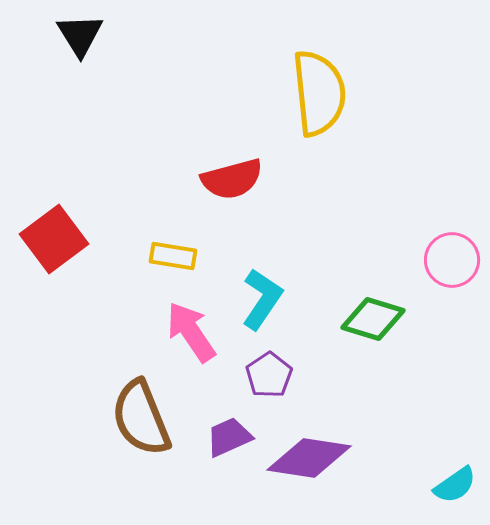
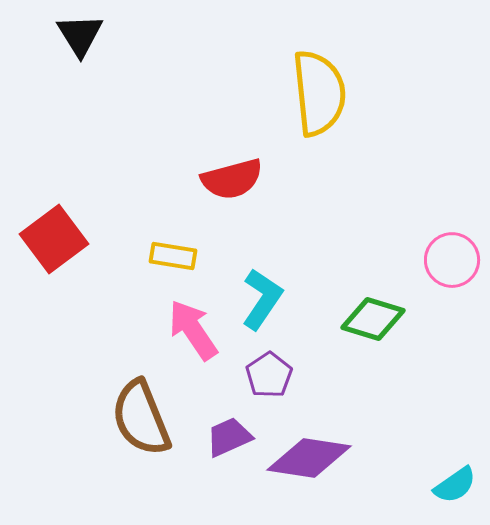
pink arrow: moved 2 px right, 2 px up
